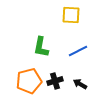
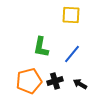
blue line: moved 6 px left, 3 px down; rotated 24 degrees counterclockwise
